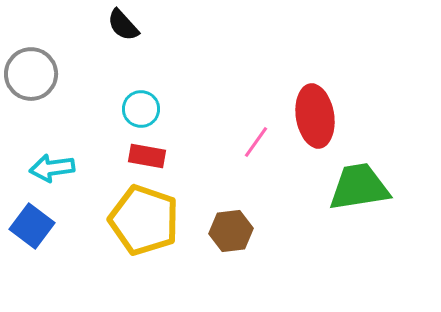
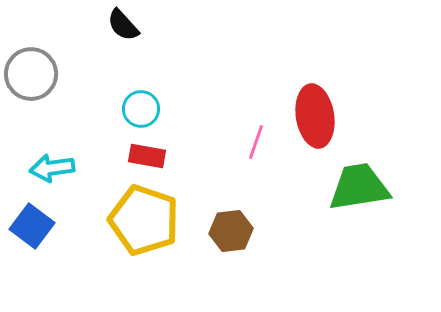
pink line: rotated 16 degrees counterclockwise
